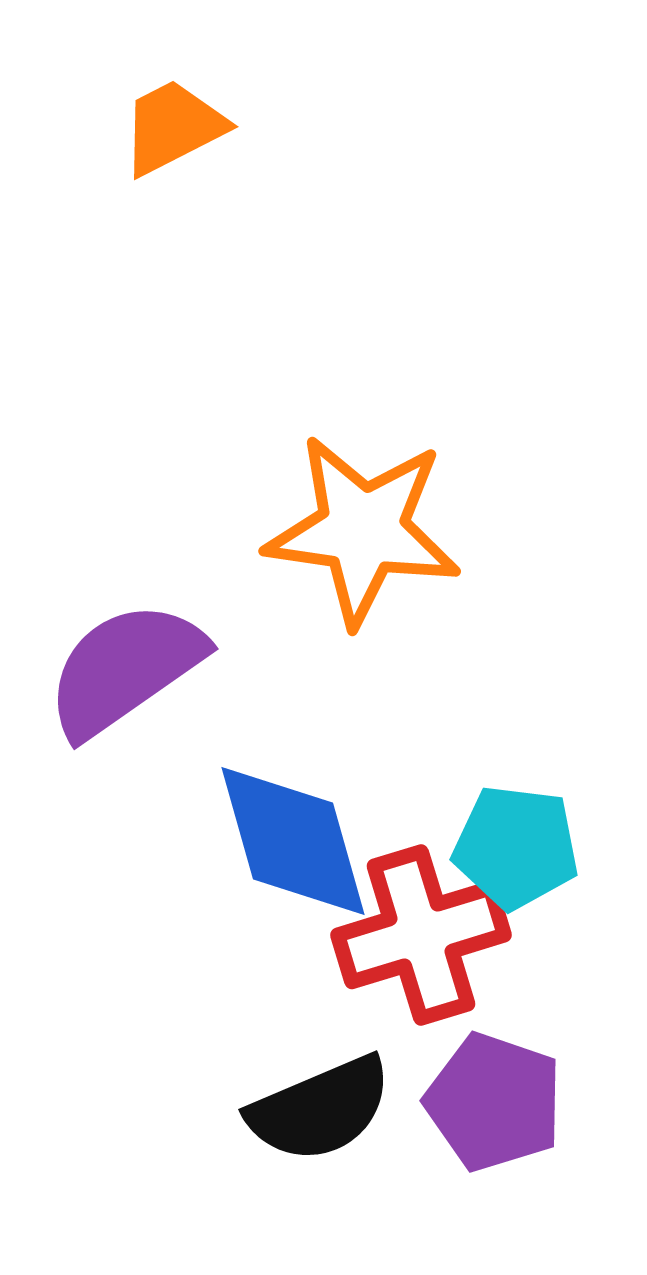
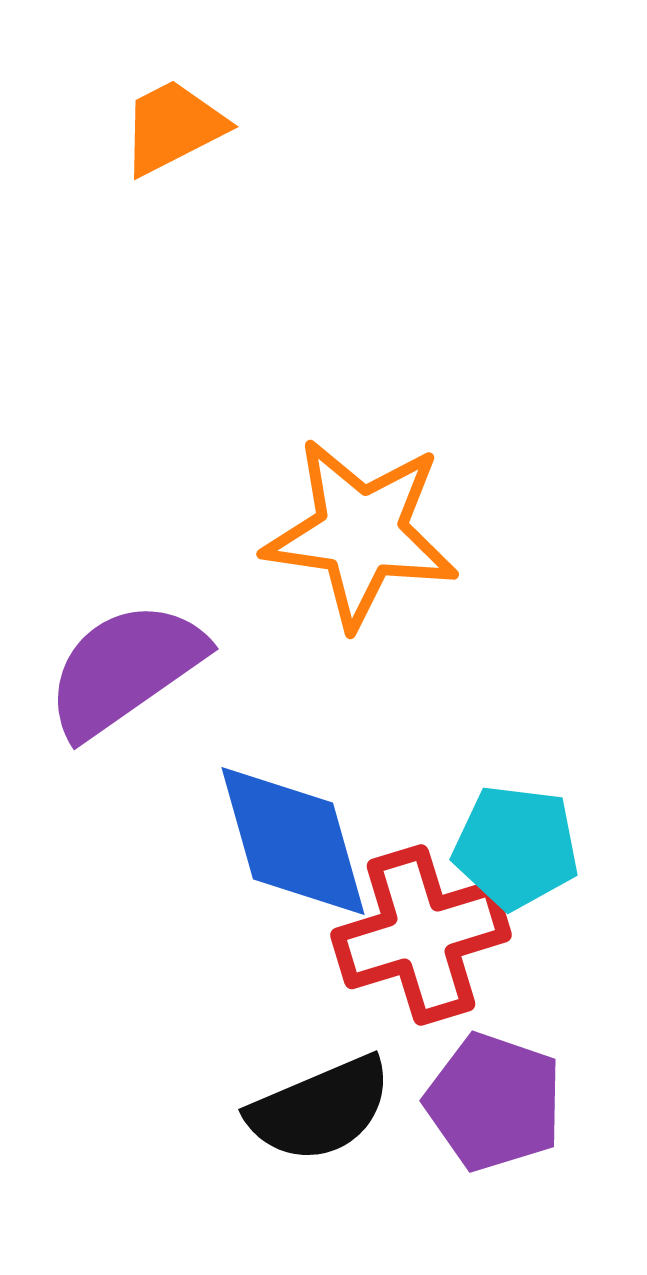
orange star: moved 2 px left, 3 px down
